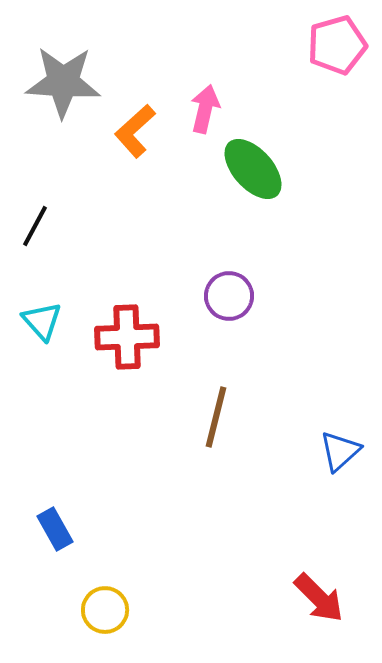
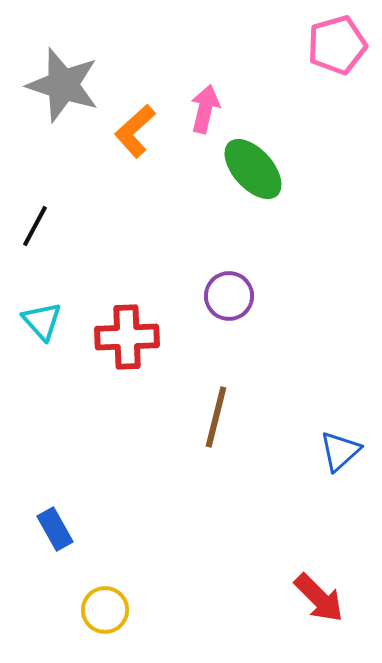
gray star: moved 3 px down; rotated 14 degrees clockwise
